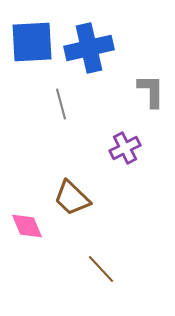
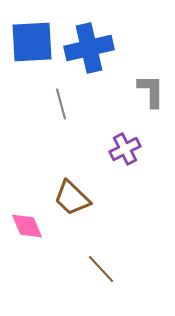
purple cross: moved 1 px down
